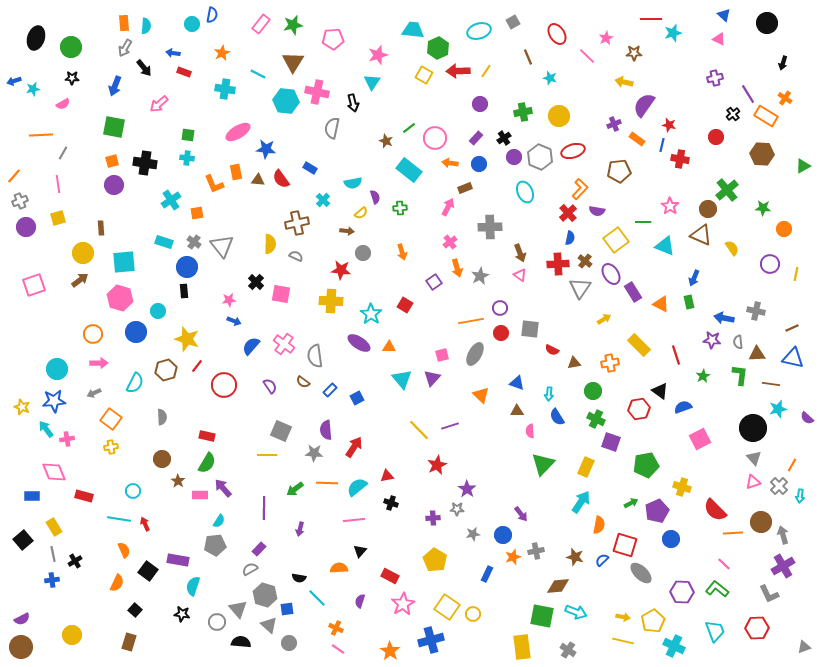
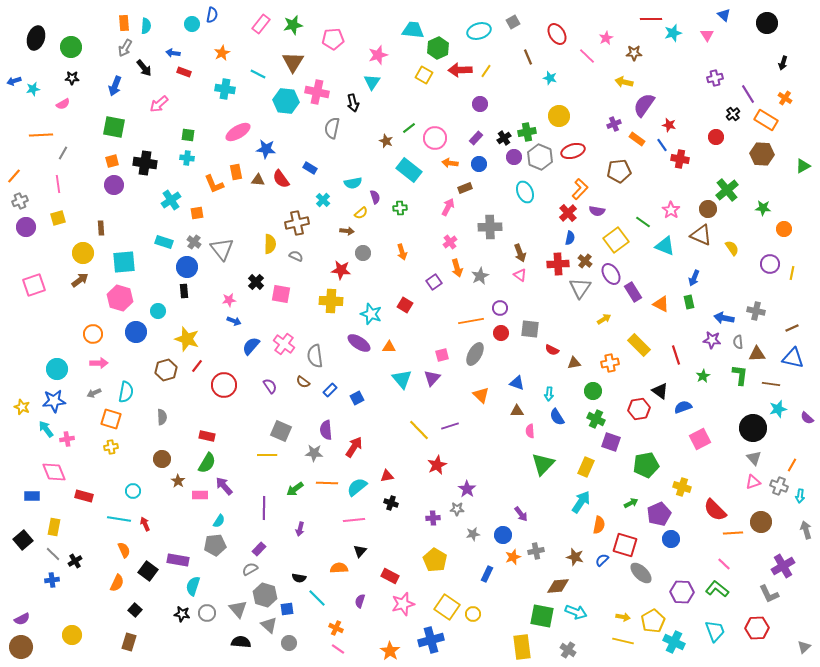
pink triangle at (719, 39): moved 12 px left, 4 px up; rotated 32 degrees clockwise
red arrow at (458, 71): moved 2 px right, 1 px up
green cross at (523, 112): moved 4 px right, 20 px down
orange rectangle at (766, 116): moved 4 px down
blue line at (662, 145): rotated 48 degrees counterclockwise
pink star at (670, 206): moved 1 px right, 4 px down
green line at (643, 222): rotated 35 degrees clockwise
gray triangle at (222, 246): moved 3 px down
yellow line at (796, 274): moved 4 px left, 1 px up
cyan star at (371, 314): rotated 15 degrees counterclockwise
cyan semicircle at (135, 383): moved 9 px left, 9 px down; rotated 15 degrees counterclockwise
orange square at (111, 419): rotated 20 degrees counterclockwise
gray cross at (779, 486): rotated 24 degrees counterclockwise
purple arrow at (223, 488): moved 1 px right, 2 px up
purple pentagon at (657, 511): moved 2 px right, 3 px down
yellow rectangle at (54, 527): rotated 42 degrees clockwise
gray arrow at (783, 535): moved 23 px right, 5 px up
gray line at (53, 554): rotated 35 degrees counterclockwise
pink star at (403, 604): rotated 15 degrees clockwise
gray circle at (217, 622): moved 10 px left, 9 px up
cyan cross at (674, 646): moved 4 px up
gray triangle at (804, 647): rotated 24 degrees counterclockwise
